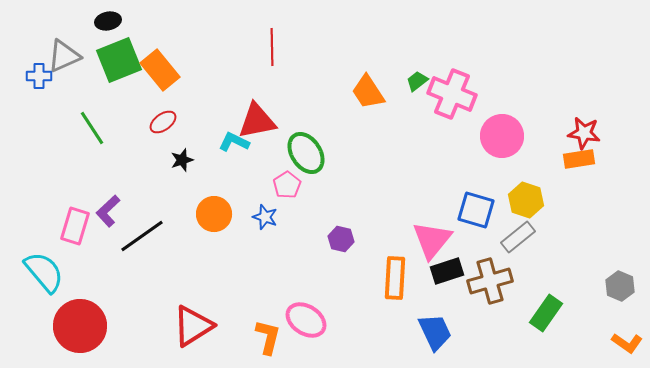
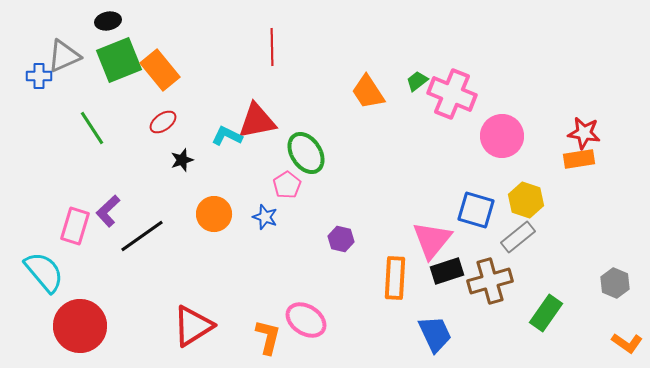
cyan L-shape at (234, 142): moved 7 px left, 6 px up
gray hexagon at (620, 286): moved 5 px left, 3 px up
blue trapezoid at (435, 332): moved 2 px down
